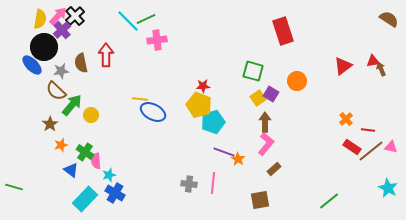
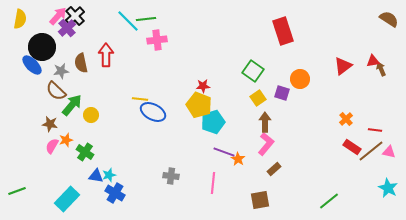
yellow semicircle at (40, 19): moved 20 px left
green line at (146, 19): rotated 18 degrees clockwise
purple cross at (62, 30): moved 5 px right, 2 px up
black circle at (44, 47): moved 2 px left
green square at (253, 71): rotated 20 degrees clockwise
orange circle at (297, 81): moved 3 px right, 2 px up
purple square at (271, 94): moved 11 px right, 1 px up; rotated 14 degrees counterclockwise
brown star at (50, 124): rotated 28 degrees counterclockwise
red line at (368, 130): moved 7 px right
orange star at (61, 145): moved 5 px right, 5 px up
pink triangle at (391, 147): moved 2 px left, 5 px down
pink semicircle at (96, 161): moved 44 px left, 15 px up; rotated 35 degrees clockwise
blue triangle at (71, 170): moved 25 px right, 6 px down; rotated 28 degrees counterclockwise
gray cross at (189, 184): moved 18 px left, 8 px up
green line at (14, 187): moved 3 px right, 4 px down; rotated 36 degrees counterclockwise
cyan rectangle at (85, 199): moved 18 px left
